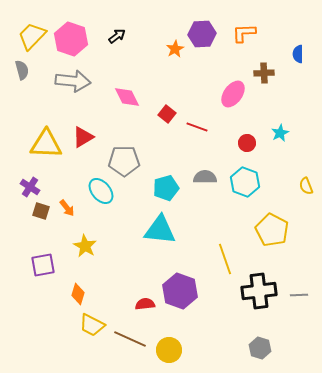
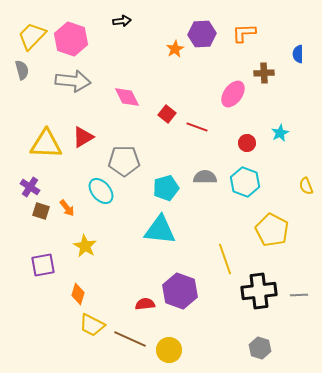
black arrow at (117, 36): moved 5 px right, 15 px up; rotated 30 degrees clockwise
